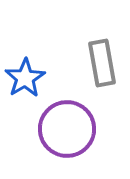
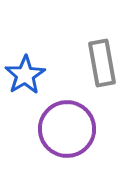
blue star: moved 3 px up
